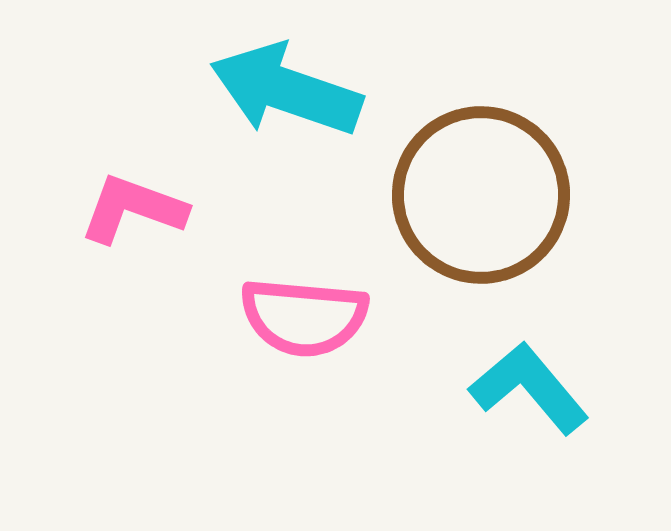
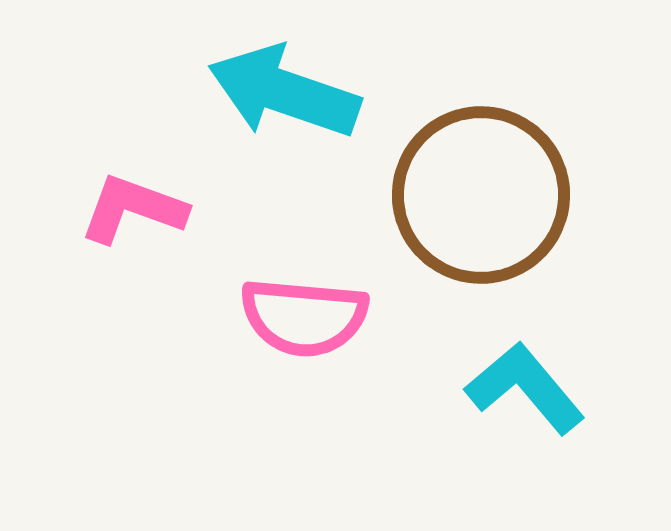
cyan arrow: moved 2 px left, 2 px down
cyan L-shape: moved 4 px left
